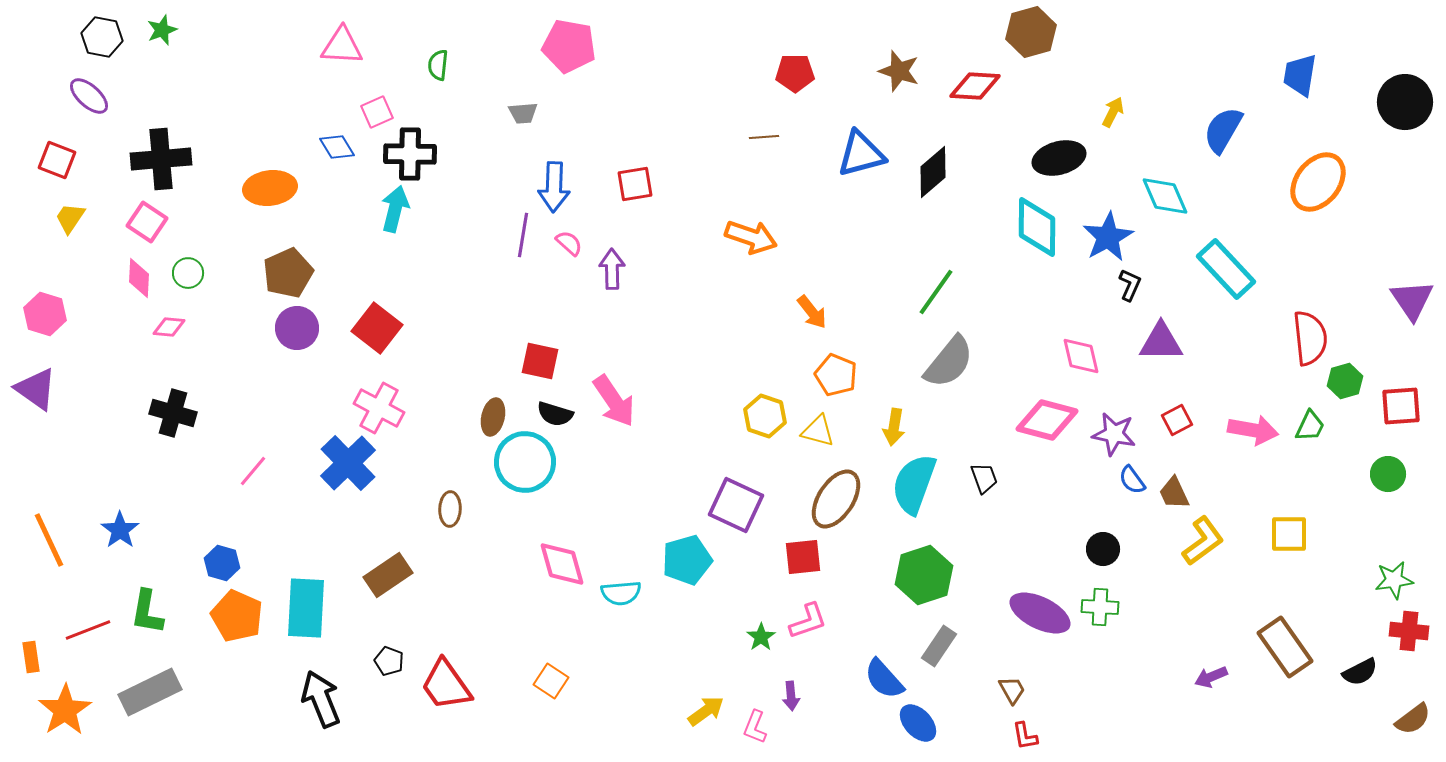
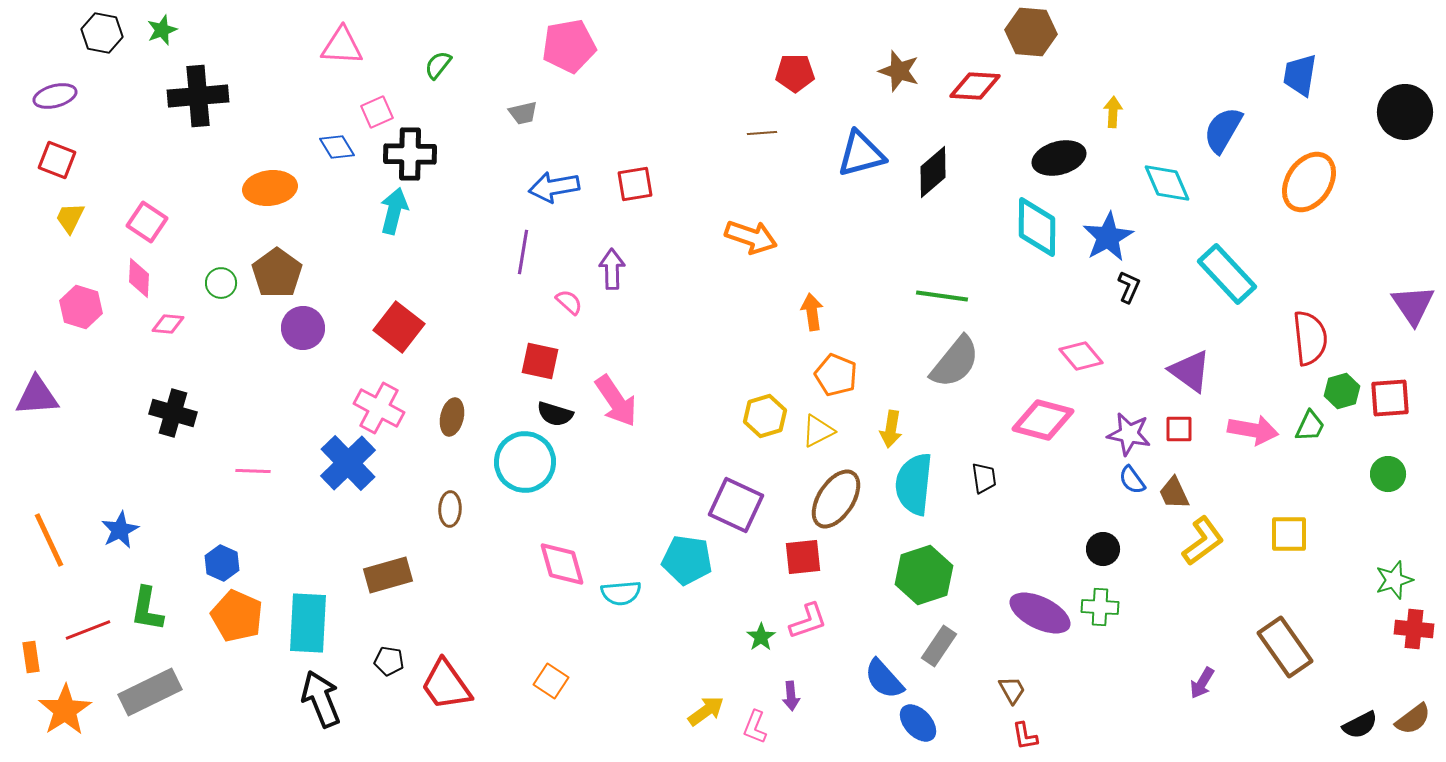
brown hexagon at (1031, 32): rotated 21 degrees clockwise
black hexagon at (102, 37): moved 4 px up
pink pentagon at (569, 46): rotated 20 degrees counterclockwise
green semicircle at (438, 65): rotated 32 degrees clockwise
purple ellipse at (89, 96): moved 34 px left; rotated 57 degrees counterclockwise
black circle at (1405, 102): moved 10 px down
yellow arrow at (1113, 112): rotated 24 degrees counterclockwise
gray trapezoid at (523, 113): rotated 8 degrees counterclockwise
brown line at (764, 137): moved 2 px left, 4 px up
black cross at (161, 159): moved 37 px right, 63 px up
orange ellipse at (1318, 182): moved 9 px left; rotated 4 degrees counterclockwise
blue arrow at (554, 187): rotated 78 degrees clockwise
cyan diamond at (1165, 196): moved 2 px right, 13 px up
cyan arrow at (395, 209): moved 1 px left, 2 px down
yellow trapezoid at (70, 218): rotated 8 degrees counterclockwise
purple line at (523, 235): moved 17 px down
pink semicircle at (569, 243): moved 59 px down
cyan rectangle at (1226, 269): moved 1 px right, 5 px down
green circle at (188, 273): moved 33 px right, 10 px down
brown pentagon at (288, 273): moved 11 px left; rotated 12 degrees counterclockwise
black L-shape at (1130, 285): moved 1 px left, 2 px down
green line at (936, 292): moved 6 px right, 4 px down; rotated 63 degrees clockwise
purple triangle at (1412, 300): moved 1 px right, 5 px down
orange arrow at (812, 312): rotated 150 degrees counterclockwise
pink hexagon at (45, 314): moved 36 px right, 7 px up
pink diamond at (169, 327): moved 1 px left, 3 px up
purple circle at (297, 328): moved 6 px right
red square at (377, 328): moved 22 px right, 1 px up
purple triangle at (1161, 342): moved 29 px right, 29 px down; rotated 36 degrees clockwise
pink diamond at (1081, 356): rotated 27 degrees counterclockwise
gray semicircle at (949, 362): moved 6 px right
green hexagon at (1345, 381): moved 3 px left, 10 px down
purple triangle at (36, 389): moved 1 px right, 7 px down; rotated 39 degrees counterclockwise
pink arrow at (614, 401): moved 2 px right
red square at (1401, 406): moved 11 px left, 8 px up
yellow hexagon at (765, 416): rotated 24 degrees clockwise
brown ellipse at (493, 417): moved 41 px left
pink diamond at (1047, 420): moved 4 px left
red square at (1177, 420): moved 2 px right, 9 px down; rotated 28 degrees clockwise
yellow arrow at (894, 427): moved 3 px left, 2 px down
yellow triangle at (818, 431): rotated 42 degrees counterclockwise
purple star at (1114, 434): moved 15 px right
pink line at (253, 471): rotated 52 degrees clockwise
black trapezoid at (984, 478): rotated 12 degrees clockwise
cyan semicircle at (914, 484): rotated 14 degrees counterclockwise
blue star at (120, 530): rotated 9 degrees clockwise
cyan pentagon at (687, 560): rotated 24 degrees clockwise
blue hexagon at (222, 563): rotated 8 degrees clockwise
brown rectangle at (388, 575): rotated 18 degrees clockwise
green star at (1394, 580): rotated 9 degrees counterclockwise
cyan rectangle at (306, 608): moved 2 px right, 15 px down
green L-shape at (147, 612): moved 3 px up
red cross at (1409, 631): moved 5 px right, 2 px up
black pentagon at (389, 661): rotated 12 degrees counterclockwise
black semicircle at (1360, 672): moved 53 px down
purple arrow at (1211, 677): moved 9 px left, 6 px down; rotated 36 degrees counterclockwise
